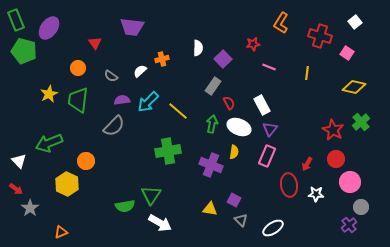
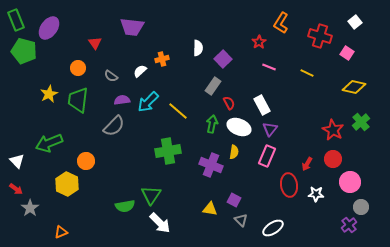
red star at (253, 44): moved 6 px right, 2 px up; rotated 24 degrees counterclockwise
yellow line at (307, 73): rotated 72 degrees counterclockwise
red circle at (336, 159): moved 3 px left
white triangle at (19, 161): moved 2 px left
white arrow at (160, 223): rotated 15 degrees clockwise
